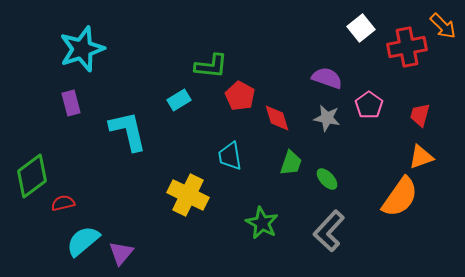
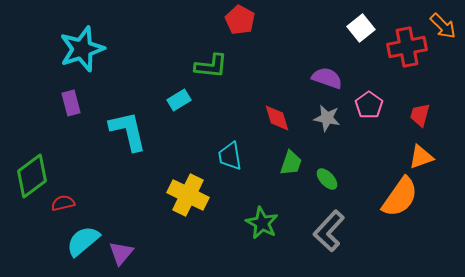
red pentagon: moved 76 px up
